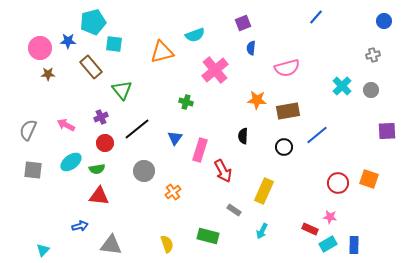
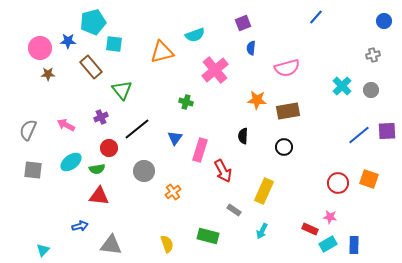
blue line at (317, 135): moved 42 px right
red circle at (105, 143): moved 4 px right, 5 px down
